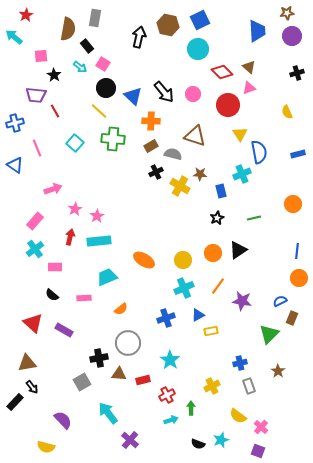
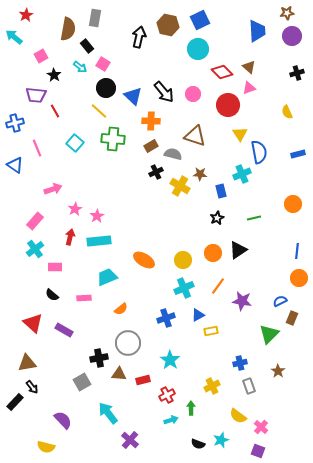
pink square at (41, 56): rotated 24 degrees counterclockwise
